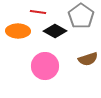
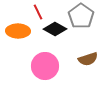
red line: rotated 56 degrees clockwise
black diamond: moved 2 px up
